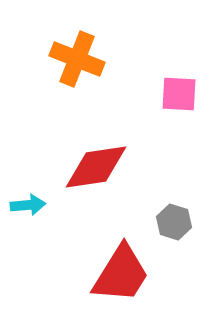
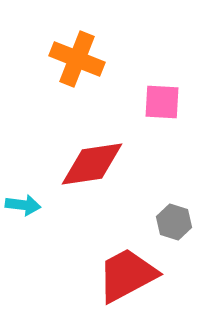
pink square: moved 17 px left, 8 px down
red diamond: moved 4 px left, 3 px up
cyan arrow: moved 5 px left; rotated 12 degrees clockwise
red trapezoid: moved 6 px right, 1 px down; rotated 150 degrees counterclockwise
